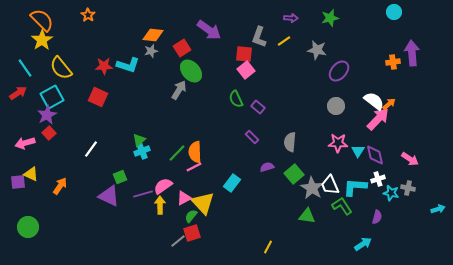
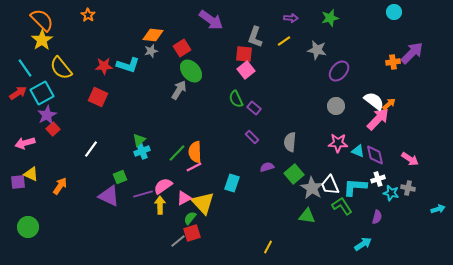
purple arrow at (209, 30): moved 2 px right, 10 px up
gray L-shape at (259, 37): moved 4 px left
purple arrow at (412, 53): rotated 50 degrees clockwise
cyan square at (52, 97): moved 10 px left, 4 px up
purple rectangle at (258, 107): moved 4 px left, 1 px down
red square at (49, 133): moved 4 px right, 4 px up
cyan triangle at (358, 151): rotated 40 degrees counterclockwise
cyan rectangle at (232, 183): rotated 18 degrees counterclockwise
green semicircle at (191, 216): moved 1 px left, 2 px down
